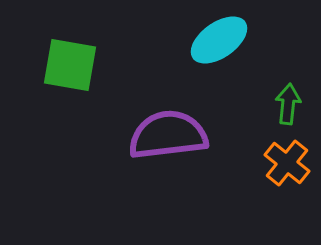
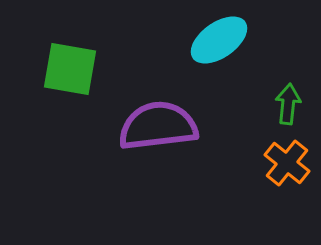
green square: moved 4 px down
purple semicircle: moved 10 px left, 9 px up
